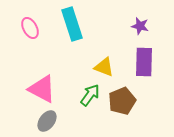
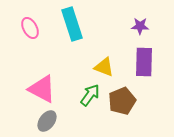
purple star: rotated 12 degrees counterclockwise
